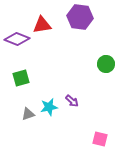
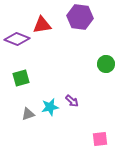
cyan star: moved 1 px right
pink square: rotated 21 degrees counterclockwise
